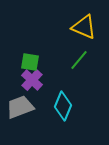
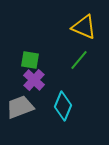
green square: moved 2 px up
purple cross: moved 2 px right
